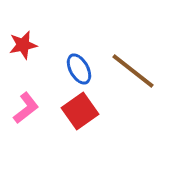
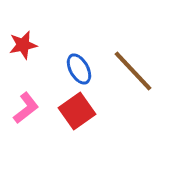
brown line: rotated 9 degrees clockwise
red square: moved 3 px left
